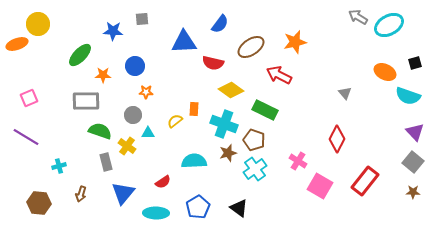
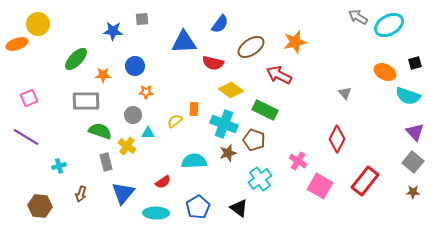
green ellipse at (80, 55): moved 4 px left, 4 px down
cyan cross at (255, 169): moved 5 px right, 10 px down
brown hexagon at (39, 203): moved 1 px right, 3 px down
